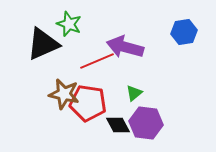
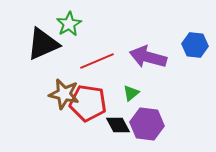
green star: rotated 20 degrees clockwise
blue hexagon: moved 11 px right, 13 px down; rotated 15 degrees clockwise
purple arrow: moved 23 px right, 10 px down
green triangle: moved 3 px left
purple hexagon: moved 1 px right, 1 px down
